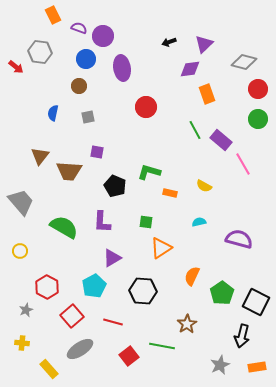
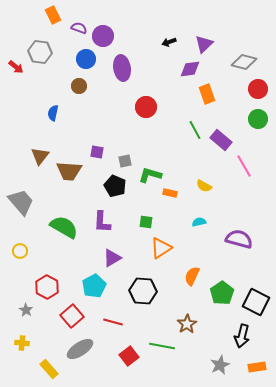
gray square at (88, 117): moved 37 px right, 44 px down
pink line at (243, 164): moved 1 px right, 2 px down
green L-shape at (149, 172): moved 1 px right, 3 px down
gray star at (26, 310): rotated 16 degrees counterclockwise
